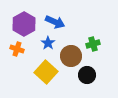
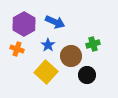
blue star: moved 2 px down
